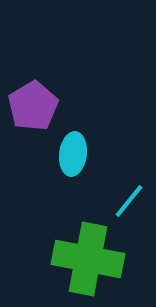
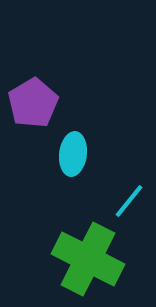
purple pentagon: moved 3 px up
green cross: rotated 16 degrees clockwise
